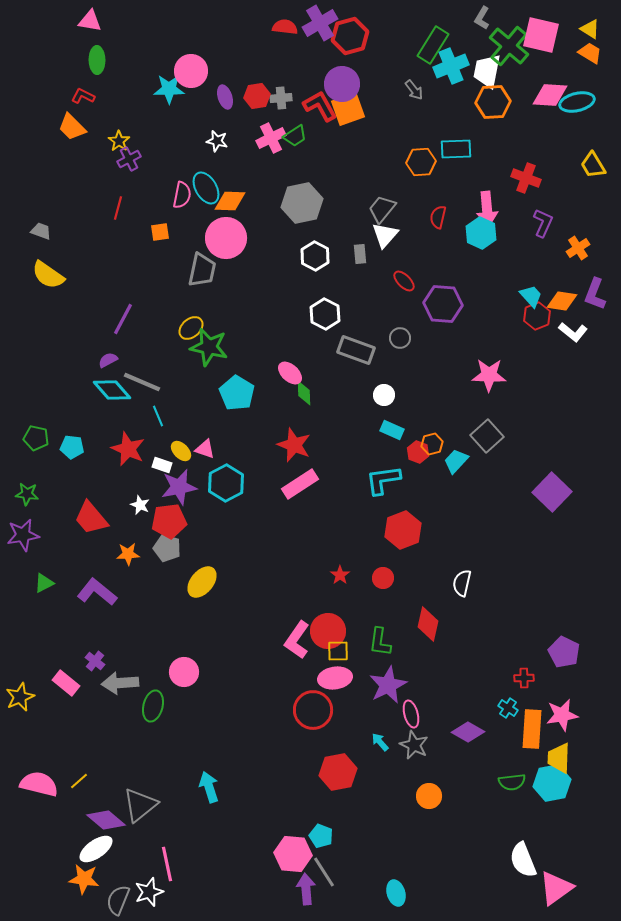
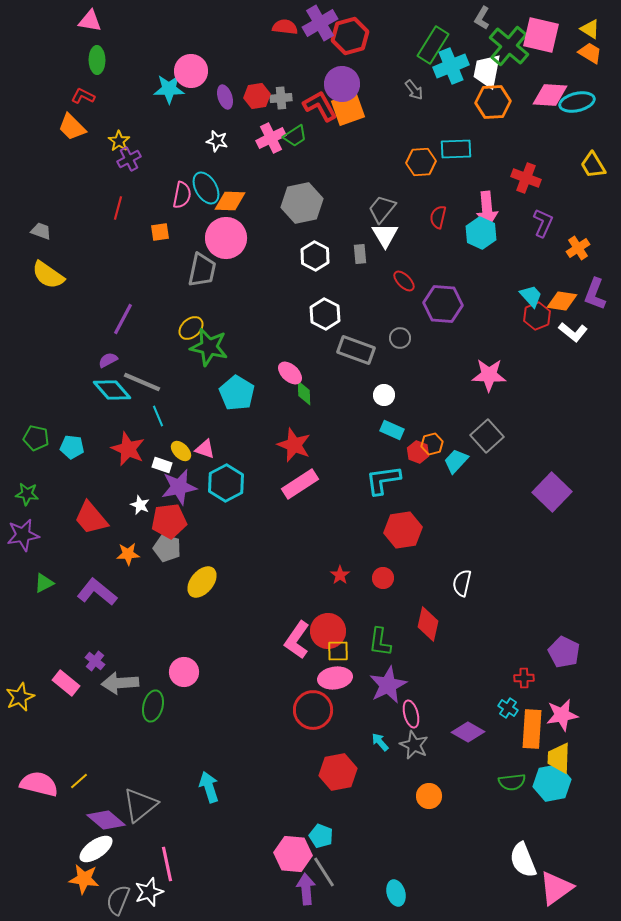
white triangle at (385, 235): rotated 12 degrees counterclockwise
red hexagon at (403, 530): rotated 12 degrees clockwise
